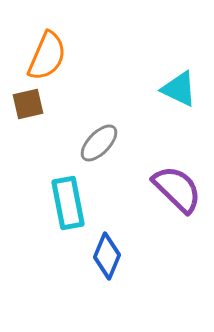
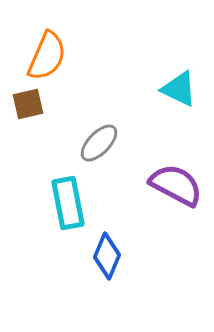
purple semicircle: moved 1 px left, 4 px up; rotated 16 degrees counterclockwise
